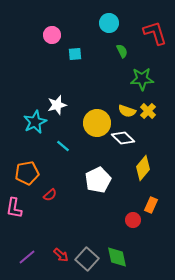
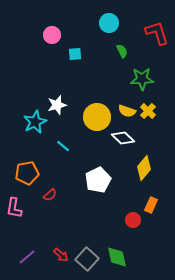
red L-shape: moved 2 px right
yellow circle: moved 6 px up
yellow diamond: moved 1 px right
